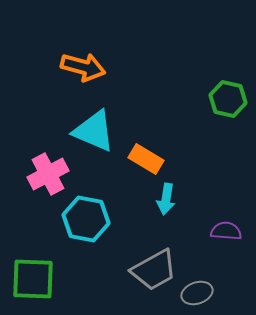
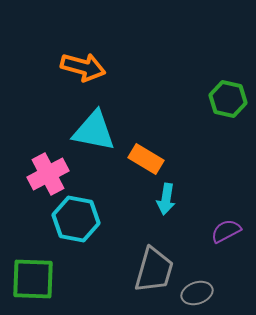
cyan triangle: rotated 12 degrees counterclockwise
cyan hexagon: moved 10 px left
purple semicircle: rotated 32 degrees counterclockwise
gray trapezoid: rotated 45 degrees counterclockwise
